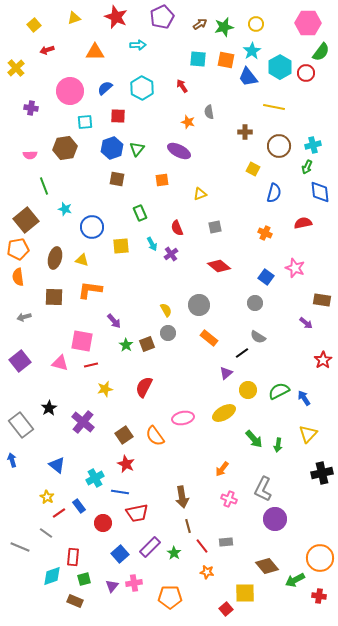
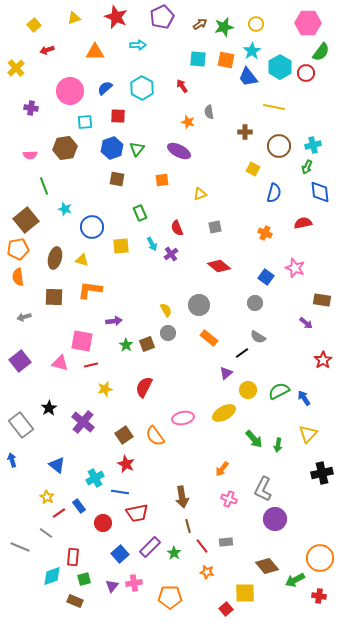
purple arrow at (114, 321): rotated 56 degrees counterclockwise
